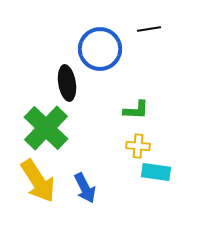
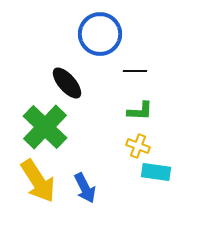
black line: moved 14 px left, 42 px down; rotated 10 degrees clockwise
blue circle: moved 15 px up
black ellipse: rotated 32 degrees counterclockwise
green L-shape: moved 4 px right, 1 px down
green cross: moved 1 px left, 1 px up
yellow cross: rotated 15 degrees clockwise
